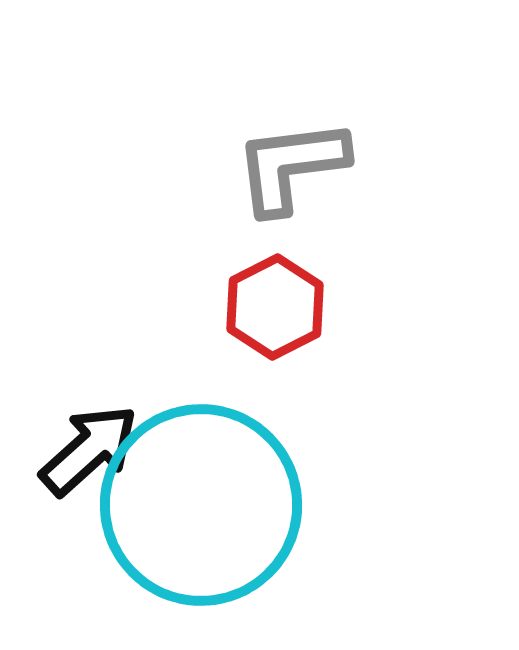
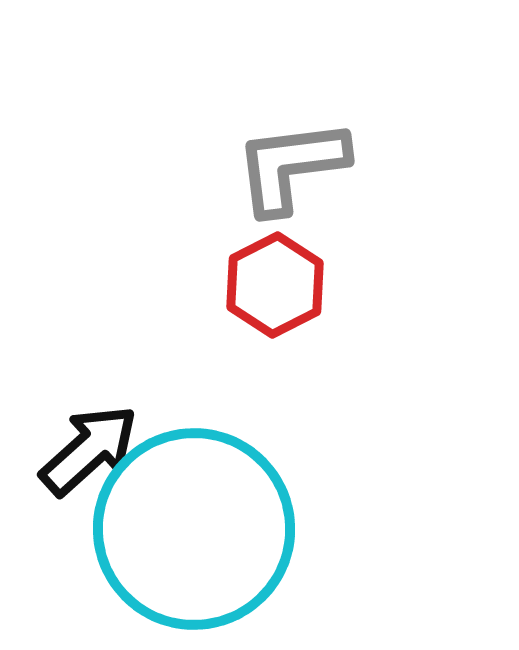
red hexagon: moved 22 px up
cyan circle: moved 7 px left, 24 px down
